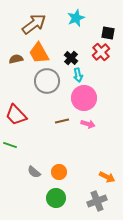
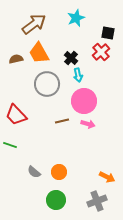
gray circle: moved 3 px down
pink circle: moved 3 px down
green circle: moved 2 px down
